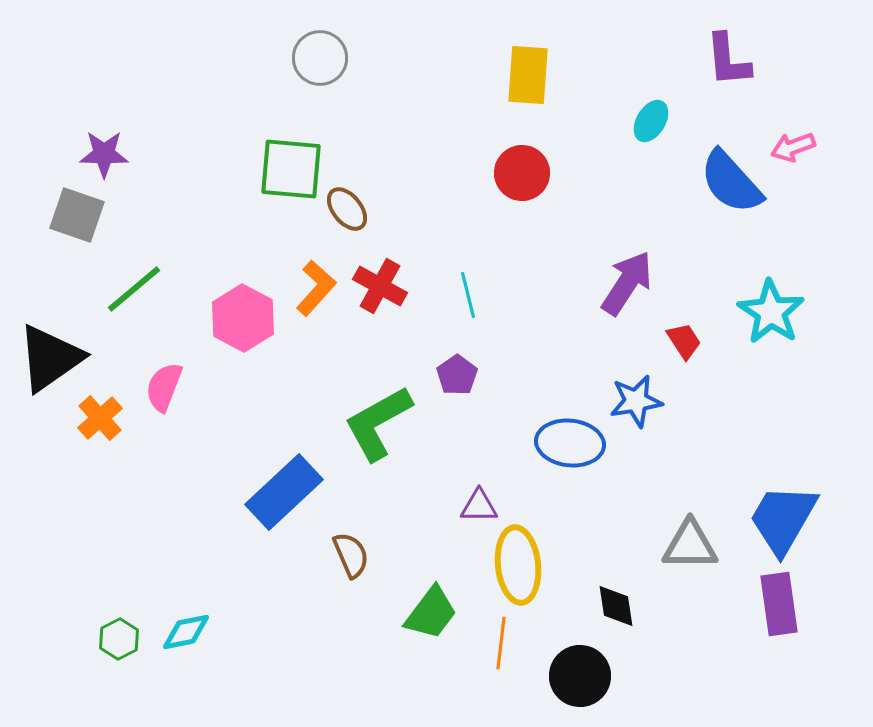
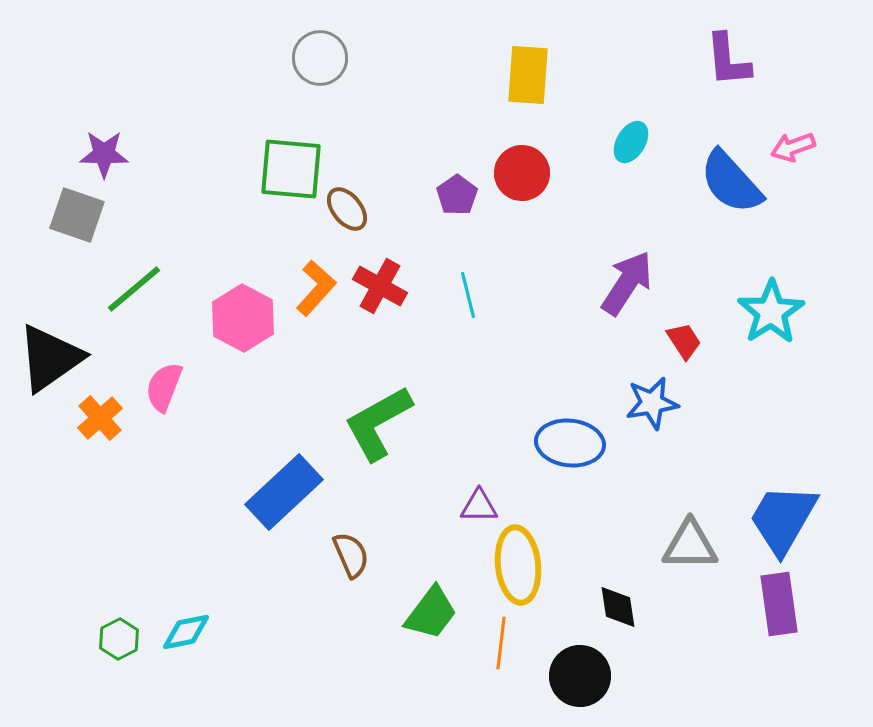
cyan ellipse: moved 20 px left, 21 px down
cyan star: rotated 6 degrees clockwise
purple pentagon: moved 180 px up
blue star: moved 16 px right, 2 px down
black diamond: moved 2 px right, 1 px down
